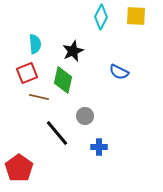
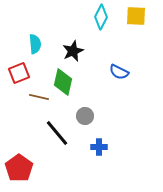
red square: moved 8 px left
green diamond: moved 2 px down
